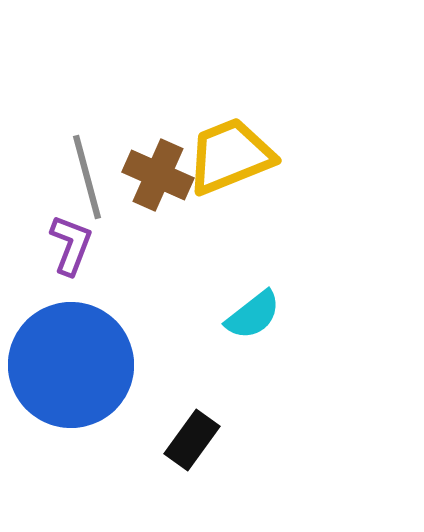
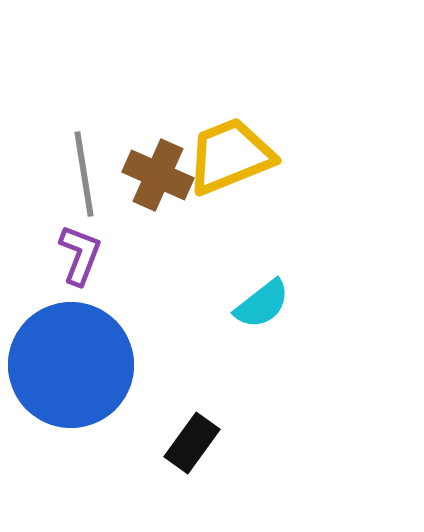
gray line: moved 3 px left, 3 px up; rotated 6 degrees clockwise
purple L-shape: moved 9 px right, 10 px down
cyan semicircle: moved 9 px right, 11 px up
black rectangle: moved 3 px down
